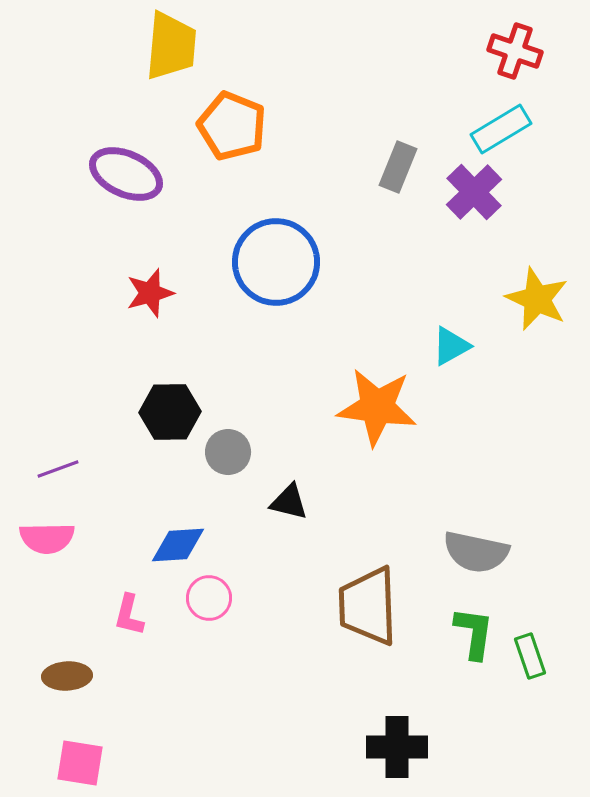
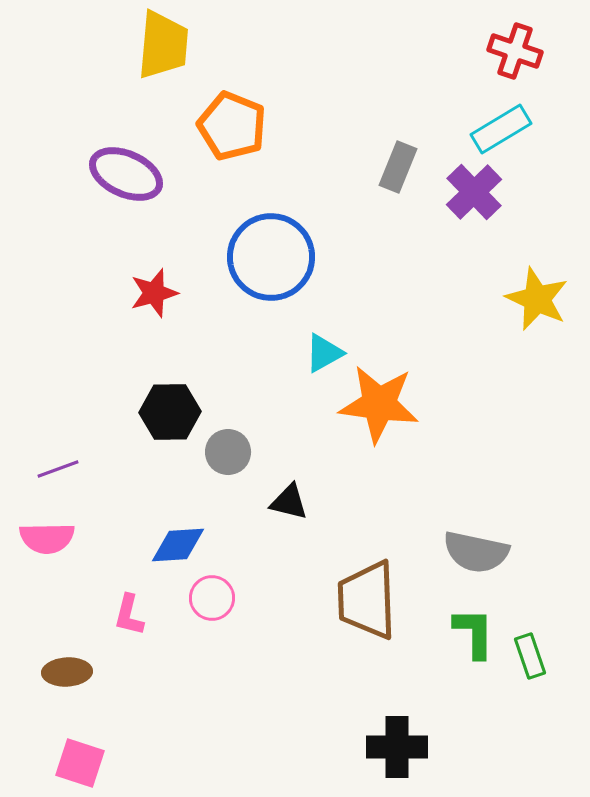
yellow trapezoid: moved 8 px left, 1 px up
blue circle: moved 5 px left, 5 px up
red star: moved 4 px right
cyan triangle: moved 127 px left, 7 px down
orange star: moved 2 px right, 3 px up
pink circle: moved 3 px right
brown trapezoid: moved 1 px left, 6 px up
green L-shape: rotated 8 degrees counterclockwise
brown ellipse: moved 4 px up
pink square: rotated 9 degrees clockwise
